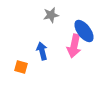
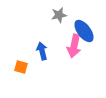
gray star: moved 8 px right
